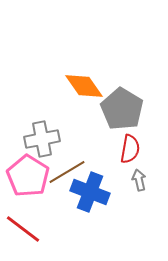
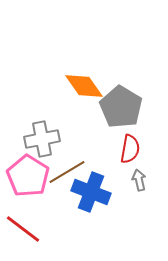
gray pentagon: moved 1 px left, 2 px up
blue cross: moved 1 px right
